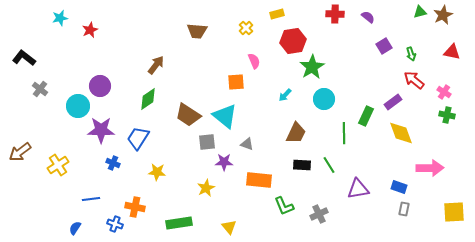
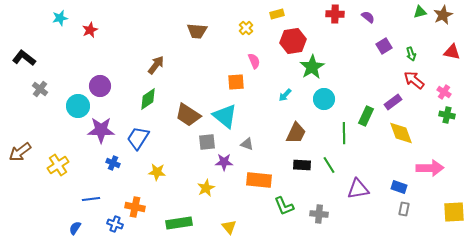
gray cross at (319, 214): rotated 30 degrees clockwise
